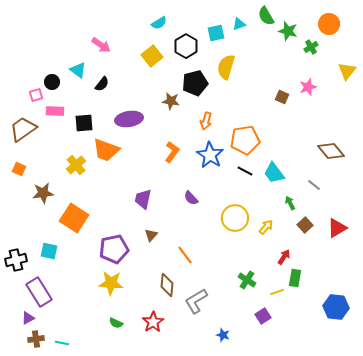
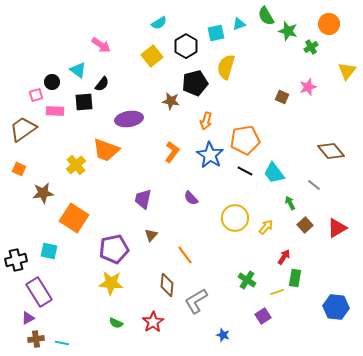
black square at (84, 123): moved 21 px up
